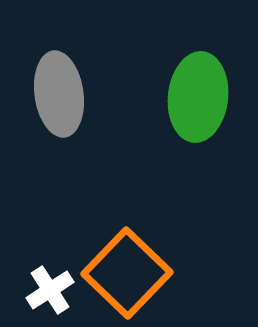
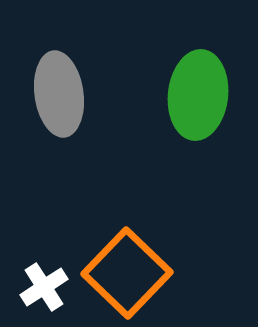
green ellipse: moved 2 px up
white cross: moved 6 px left, 3 px up
